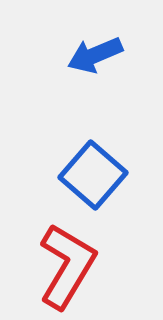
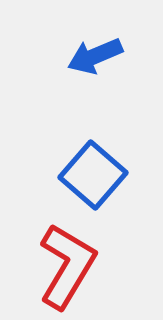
blue arrow: moved 1 px down
